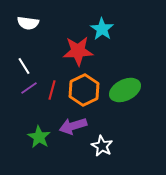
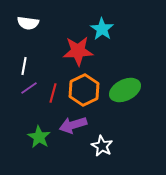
white line: rotated 42 degrees clockwise
red line: moved 1 px right, 3 px down
purple arrow: moved 1 px up
